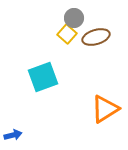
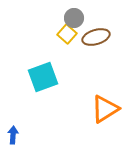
blue arrow: rotated 72 degrees counterclockwise
